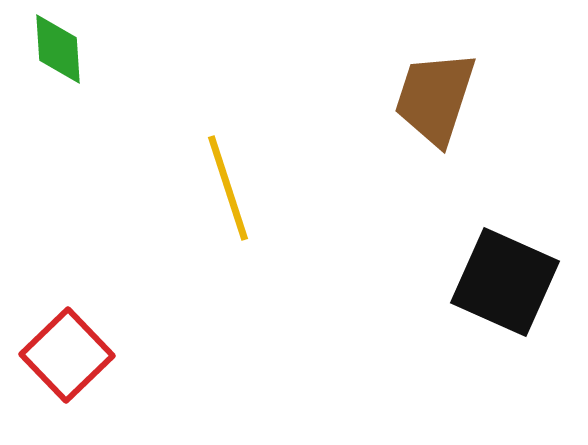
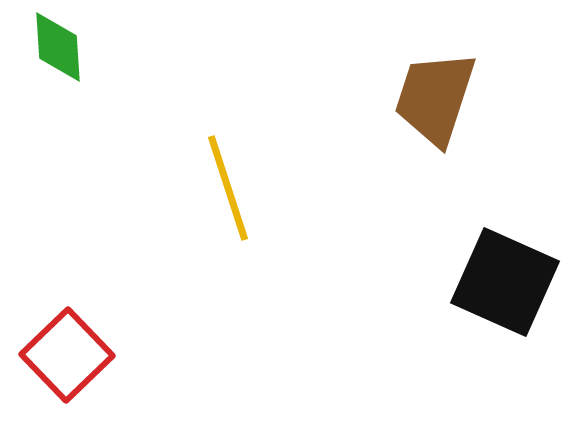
green diamond: moved 2 px up
